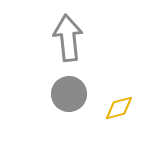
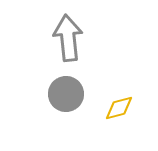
gray circle: moved 3 px left
